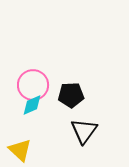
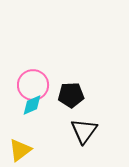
yellow triangle: rotated 40 degrees clockwise
